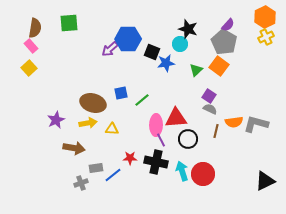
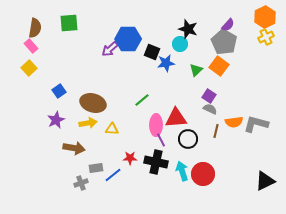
blue square: moved 62 px left, 2 px up; rotated 24 degrees counterclockwise
